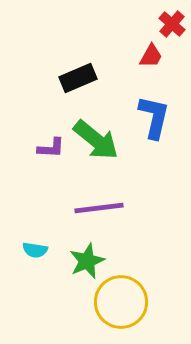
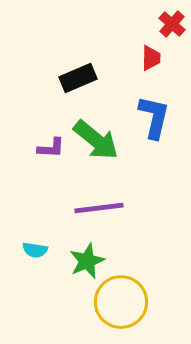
red trapezoid: moved 2 px down; rotated 28 degrees counterclockwise
